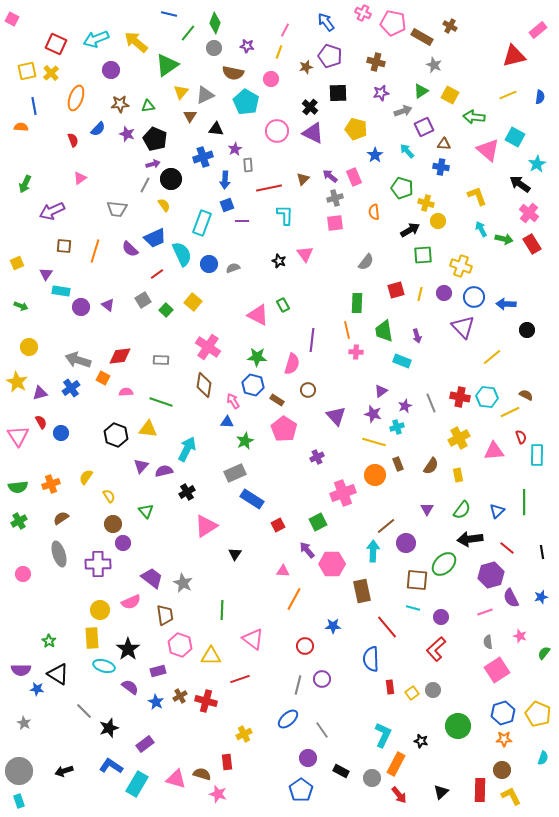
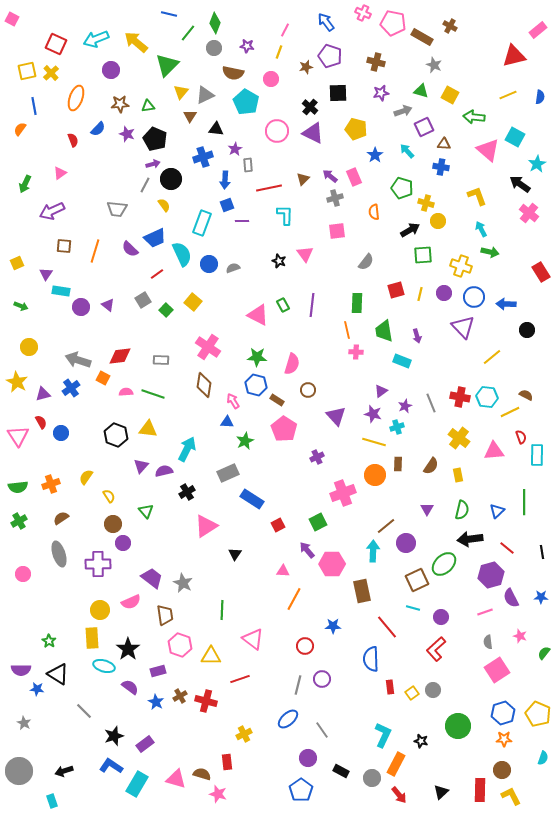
green triangle at (167, 65): rotated 10 degrees counterclockwise
green triangle at (421, 91): rotated 49 degrees clockwise
orange semicircle at (21, 127): moved 1 px left, 2 px down; rotated 56 degrees counterclockwise
pink triangle at (80, 178): moved 20 px left, 5 px up
pink square at (335, 223): moved 2 px right, 8 px down
green arrow at (504, 239): moved 14 px left, 13 px down
red rectangle at (532, 244): moved 9 px right, 28 px down
purple line at (312, 340): moved 35 px up
blue hexagon at (253, 385): moved 3 px right
purple triangle at (40, 393): moved 3 px right, 1 px down
green line at (161, 402): moved 8 px left, 8 px up
yellow cross at (459, 438): rotated 25 degrees counterclockwise
brown rectangle at (398, 464): rotated 24 degrees clockwise
gray rectangle at (235, 473): moved 7 px left
green semicircle at (462, 510): rotated 24 degrees counterclockwise
brown square at (417, 580): rotated 30 degrees counterclockwise
blue star at (541, 597): rotated 16 degrees clockwise
black star at (109, 728): moved 5 px right, 8 px down
cyan rectangle at (19, 801): moved 33 px right
